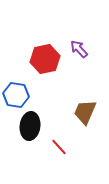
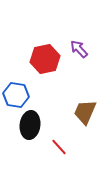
black ellipse: moved 1 px up
